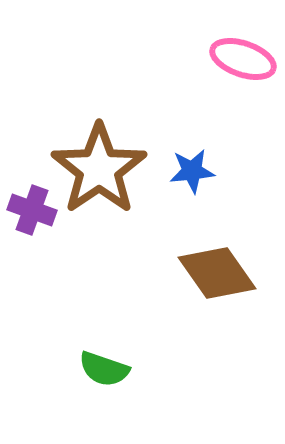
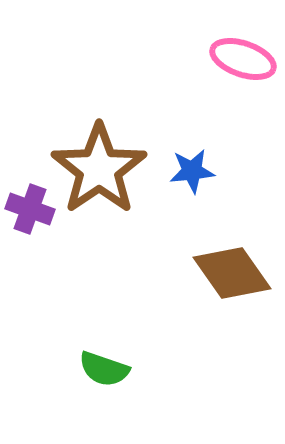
purple cross: moved 2 px left, 1 px up
brown diamond: moved 15 px right
